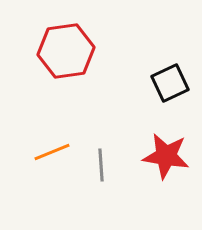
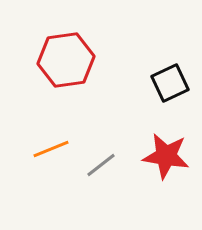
red hexagon: moved 9 px down
orange line: moved 1 px left, 3 px up
gray line: rotated 56 degrees clockwise
